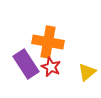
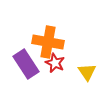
red star: moved 4 px right, 4 px up
yellow triangle: rotated 24 degrees counterclockwise
